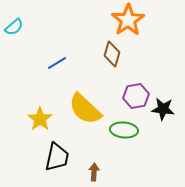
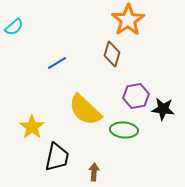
yellow semicircle: moved 1 px down
yellow star: moved 8 px left, 8 px down
